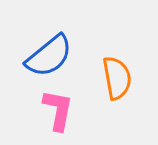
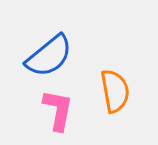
orange semicircle: moved 2 px left, 13 px down
